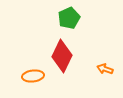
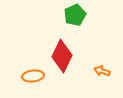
green pentagon: moved 6 px right, 3 px up
orange arrow: moved 3 px left, 2 px down
